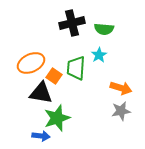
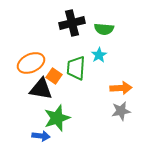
orange arrow: rotated 20 degrees counterclockwise
black triangle: moved 4 px up
